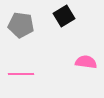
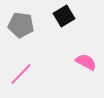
pink semicircle: rotated 20 degrees clockwise
pink line: rotated 45 degrees counterclockwise
